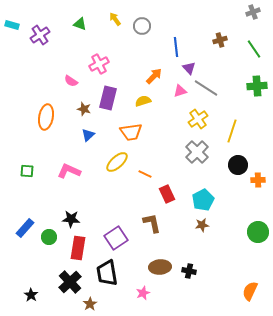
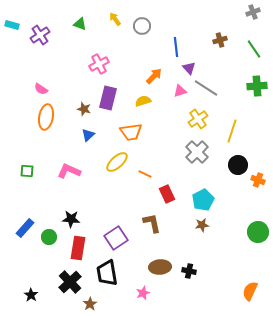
pink semicircle at (71, 81): moved 30 px left, 8 px down
orange cross at (258, 180): rotated 24 degrees clockwise
